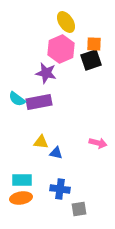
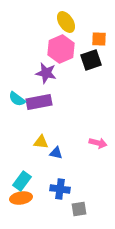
orange square: moved 5 px right, 5 px up
cyan rectangle: moved 1 px down; rotated 54 degrees counterclockwise
